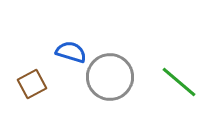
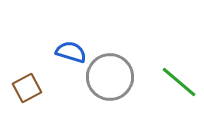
brown square: moved 5 px left, 4 px down
